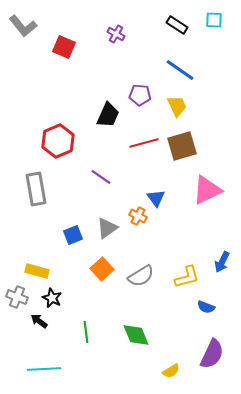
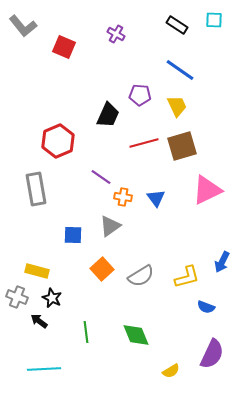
orange cross: moved 15 px left, 19 px up; rotated 18 degrees counterclockwise
gray triangle: moved 3 px right, 2 px up
blue square: rotated 24 degrees clockwise
